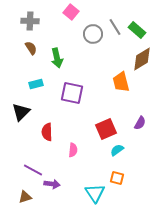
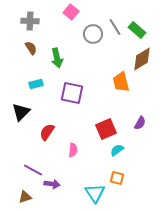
red semicircle: rotated 36 degrees clockwise
